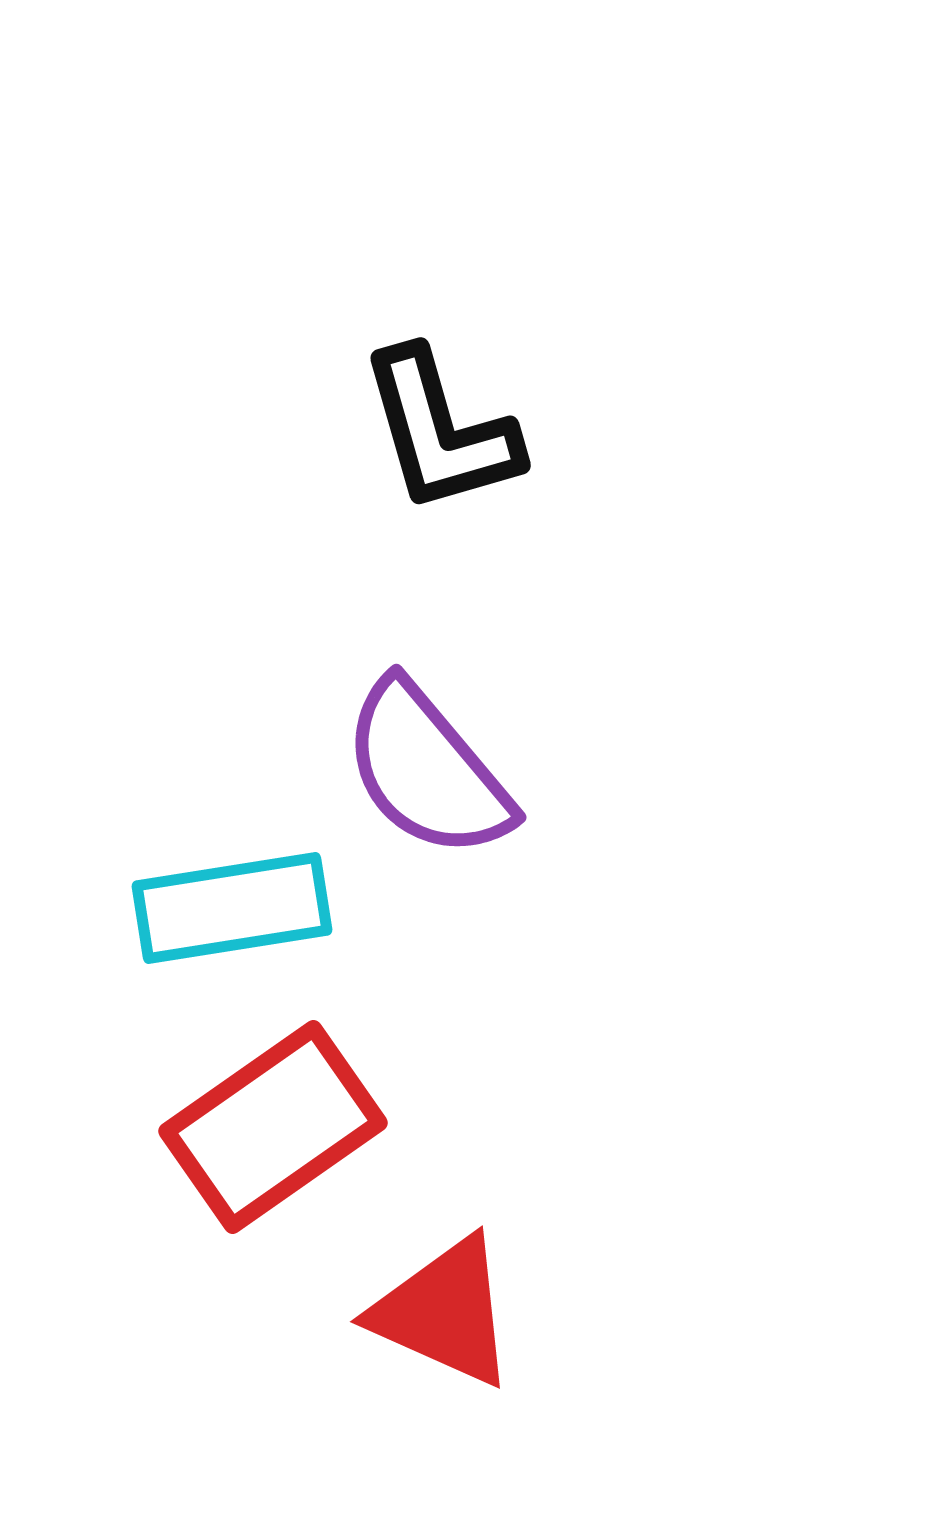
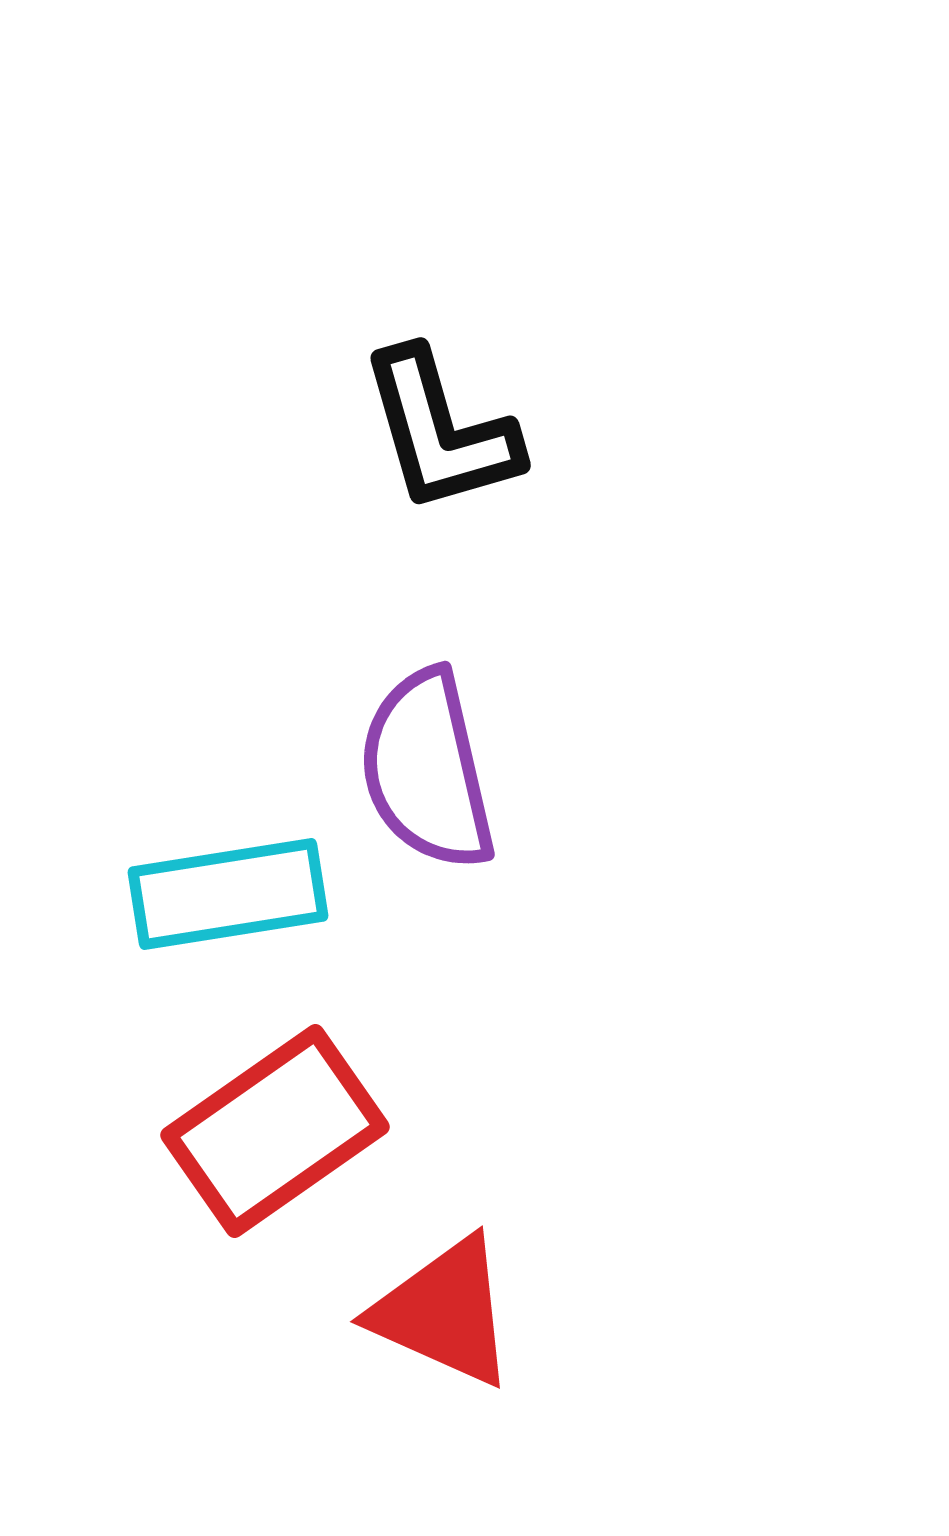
purple semicircle: rotated 27 degrees clockwise
cyan rectangle: moved 4 px left, 14 px up
red rectangle: moved 2 px right, 4 px down
